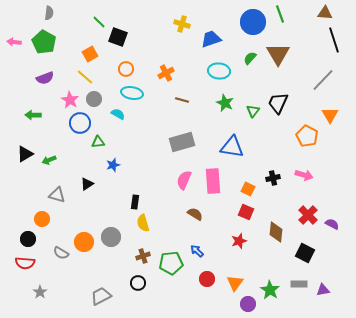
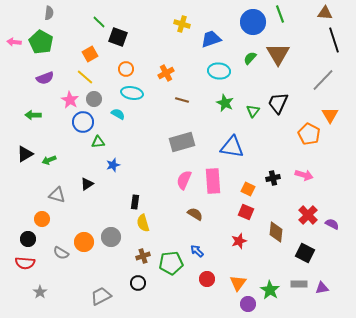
green pentagon at (44, 42): moved 3 px left
blue circle at (80, 123): moved 3 px right, 1 px up
orange pentagon at (307, 136): moved 2 px right, 2 px up
orange triangle at (235, 283): moved 3 px right
purple triangle at (323, 290): moved 1 px left, 2 px up
